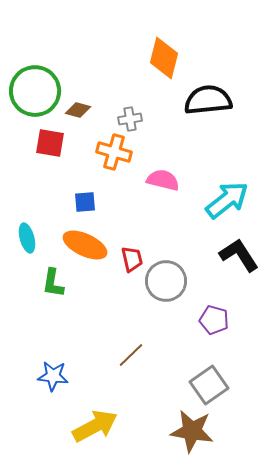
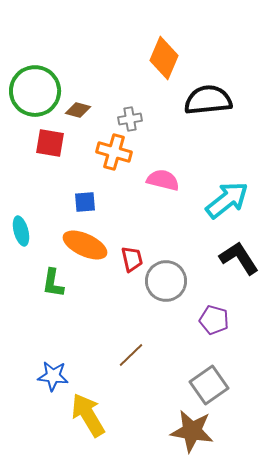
orange diamond: rotated 9 degrees clockwise
cyan ellipse: moved 6 px left, 7 px up
black L-shape: moved 3 px down
yellow arrow: moved 7 px left, 11 px up; rotated 93 degrees counterclockwise
